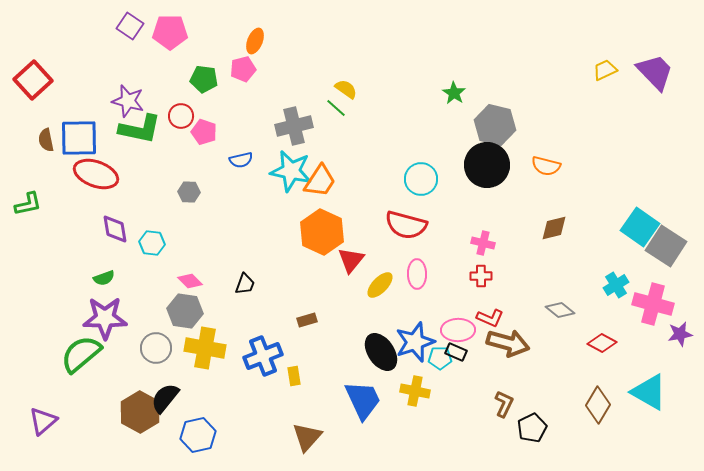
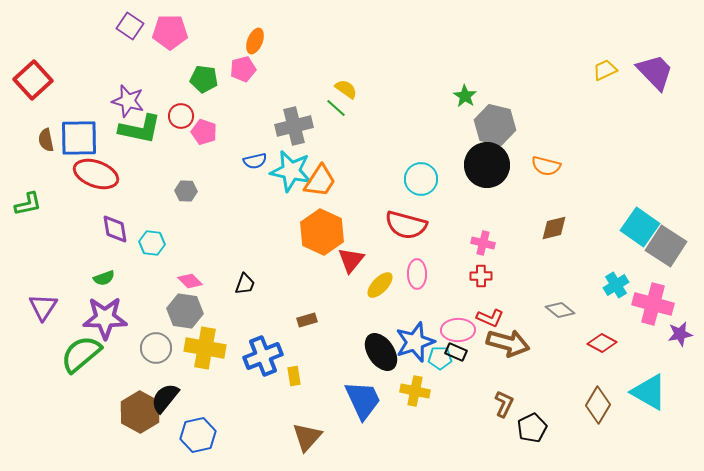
green star at (454, 93): moved 11 px right, 3 px down
blue semicircle at (241, 160): moved 14 px right, 1 px down
gray hexagon at (189, 192): moved 3 px left, 1 px up
purple triangle at (43, 421): moved 114 px up; rotated 16 degrees counterclockwise
